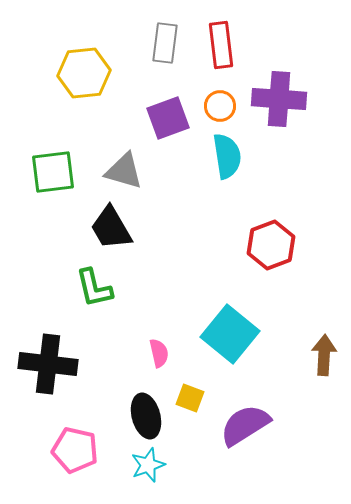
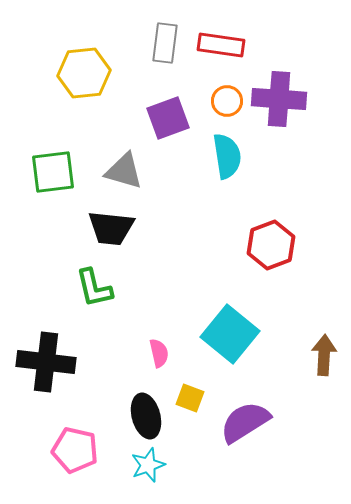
red rectangle: rotated 75 degrees counterclockwise
orange circle: moved 7 px right, 5 px up
black trapezoid: rotated 54 degrees counterclockwise
black cross: moved 2 px left, 2 px up
purple semicircle: moved 3 px up
